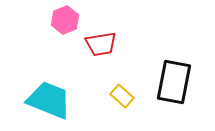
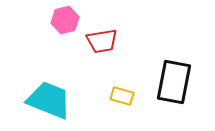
pink hexagon: rotated 8 degrees clockwise
red trapezoid: moved 1 px right, 3 px up
yellow rectangle: rotated 25 degrees counterclockwise
